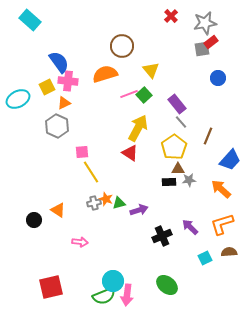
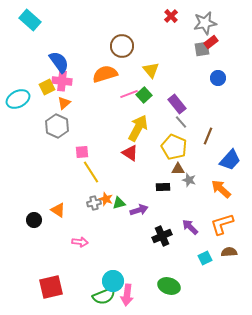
pink cross at (68, 81): moved 6 px left
orange triangle at (64, 103): rotated 16 degrees counterclockwise
yellow pentagon at (174, 147): rotated 15 degrees counterclockwise
gray star at (189, 180): rotated 24 degrees clockwise
black rectangle at (169, 182): moved 6 px left, 5 px down
green ellipse at (167, 285): moved 2 px right, 1 px down; rotated 20 degrees counterclockwise
